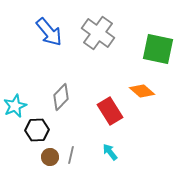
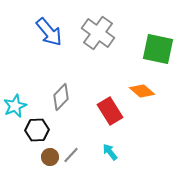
gray line: rotated 30 degrees clockwise
